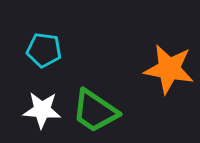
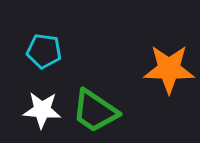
cyan pentagon: moved 1 px down
orange star: rotated 9 degrees counterclockwise
